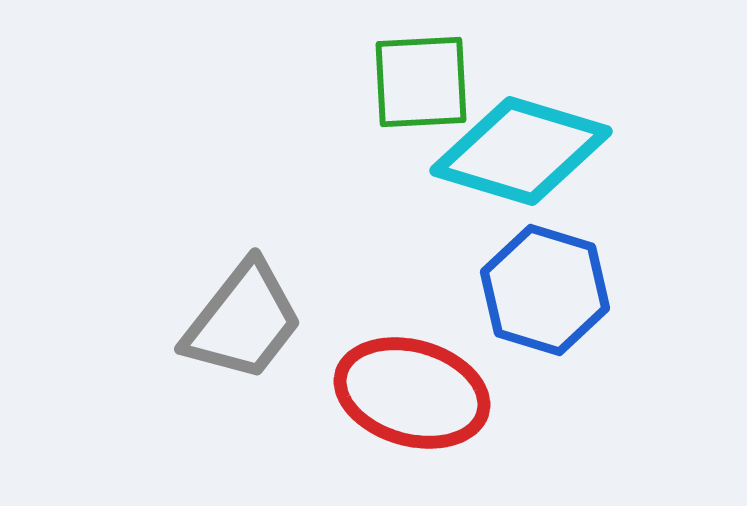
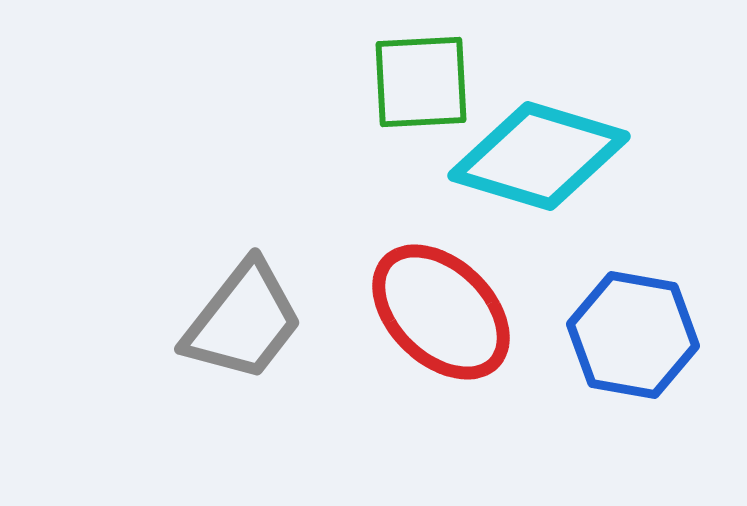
cyan diamond: moved 18 px right, 5 px down
blue hexagon: moved 88 px right, 45 px down; rotated 7 degrees counterclockwise
red ellipse: moved 29 px right, 81 px up; rotated 28 degrees clockwise
